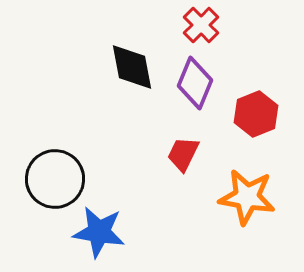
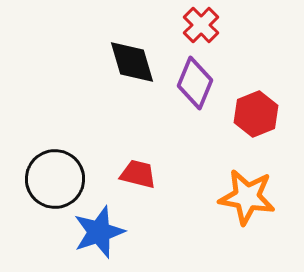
black diamond: moved 5 px up; rotated 6 degrees counterclockwise
red trapezoid: moved 45 px left, 20 px down; rotated 78 degrees clockwise
blue star: rotated 28 degrees counterclockwise
